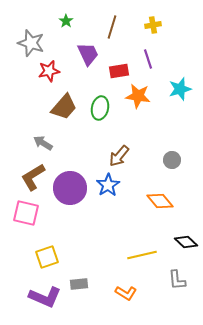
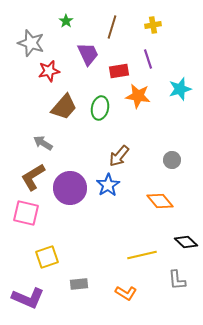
purple L-shape: moved 17 px left, 1 px down
